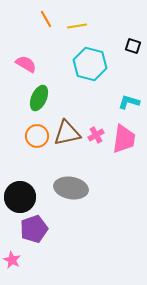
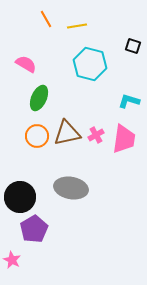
cyan L-shape: moved 1 px up
purple pentagon: rotated 12 degrees counterclockwise
